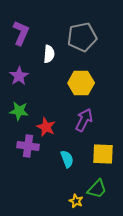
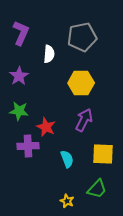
purple cross: rotated 10 degrees counterclockwise
yellow star: moved 9 px left
